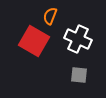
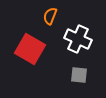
red square: moved 4 px left, 8 px down
